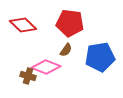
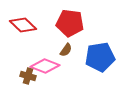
pink diamond: moved 1 px left, 1 px up
